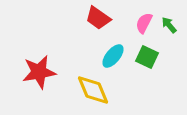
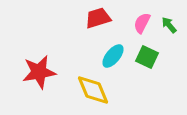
red trapezoid: rotated 128 degrees clockwise
pink semicircle: moved 2 px left
